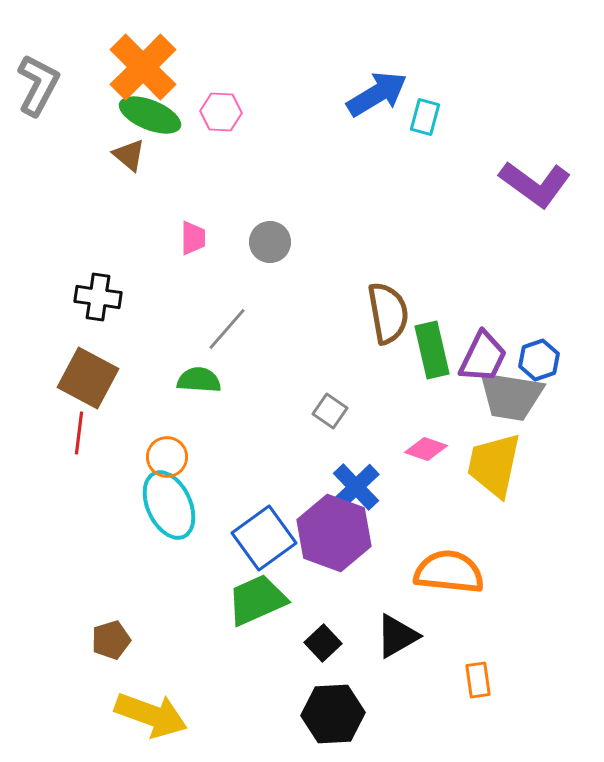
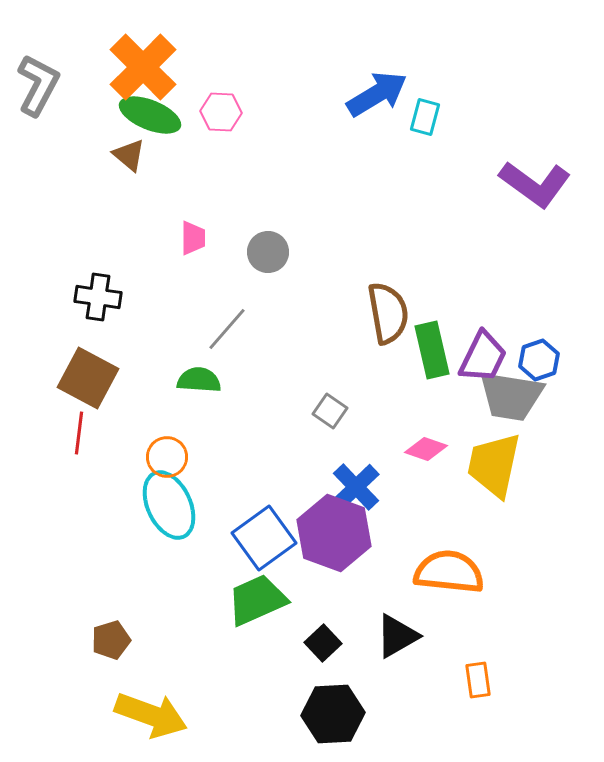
gray circle: moved 2 px left, 10 px down
